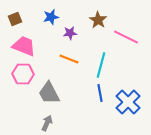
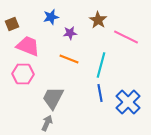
brown square: moved 3 px left, 5 px down
pink trapezoid: moved 4 px right
gray trapezoid: moved 4 px right, 5 px down; rotated 55 degrees clockwise
